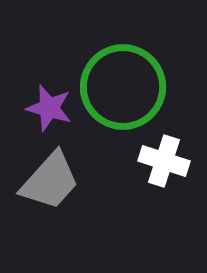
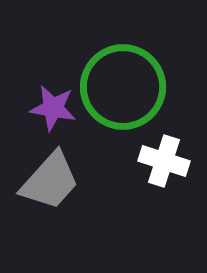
purple star: moved 4 px right; rotated 6 degrees counterclockwise
